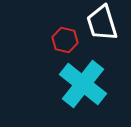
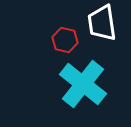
white trapezoid: rotated 9 degrees clockwise
